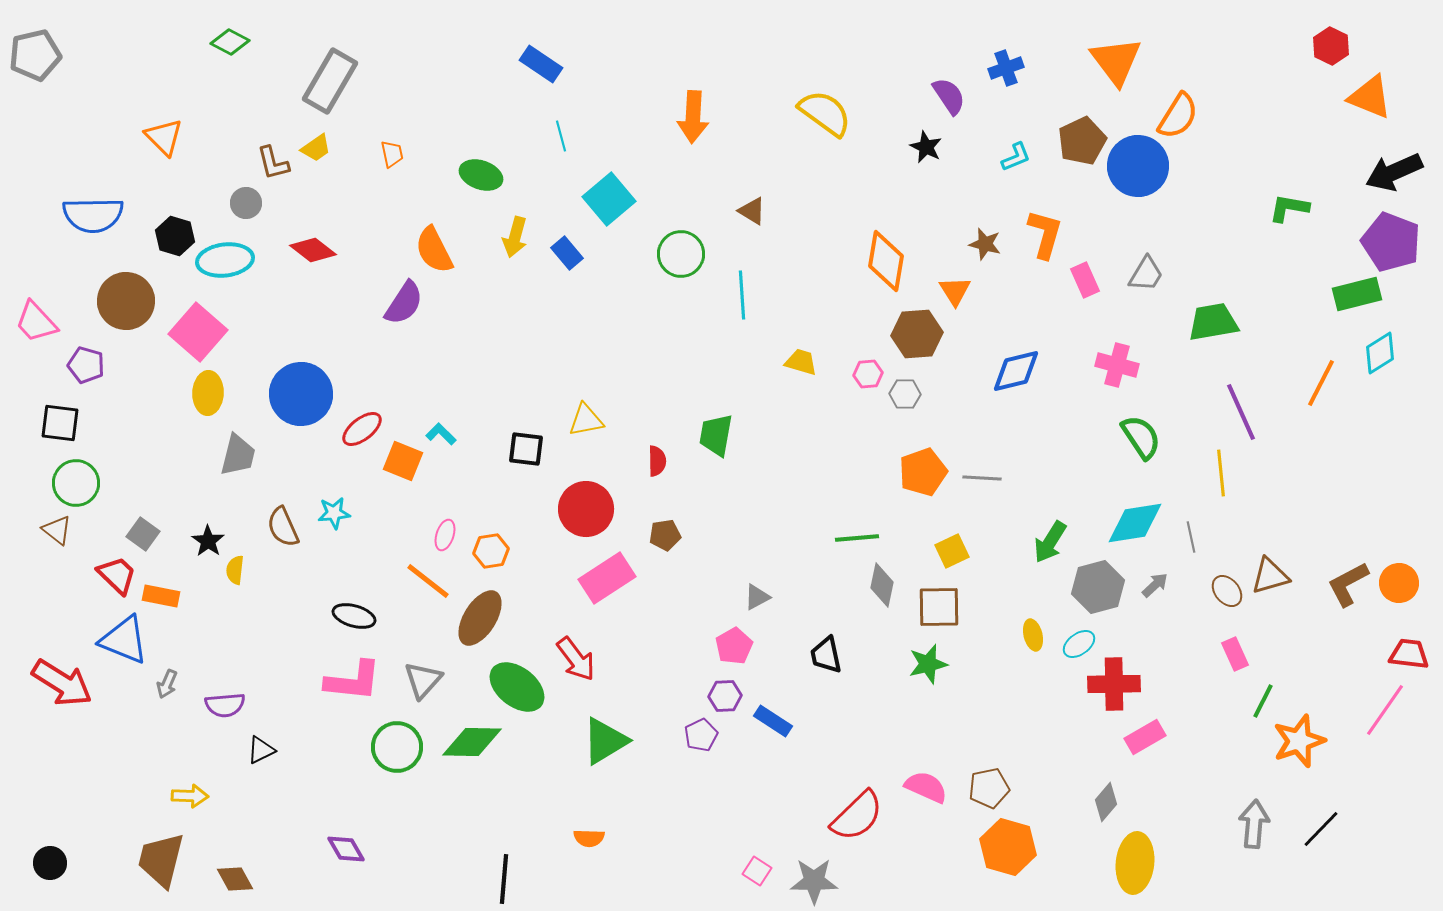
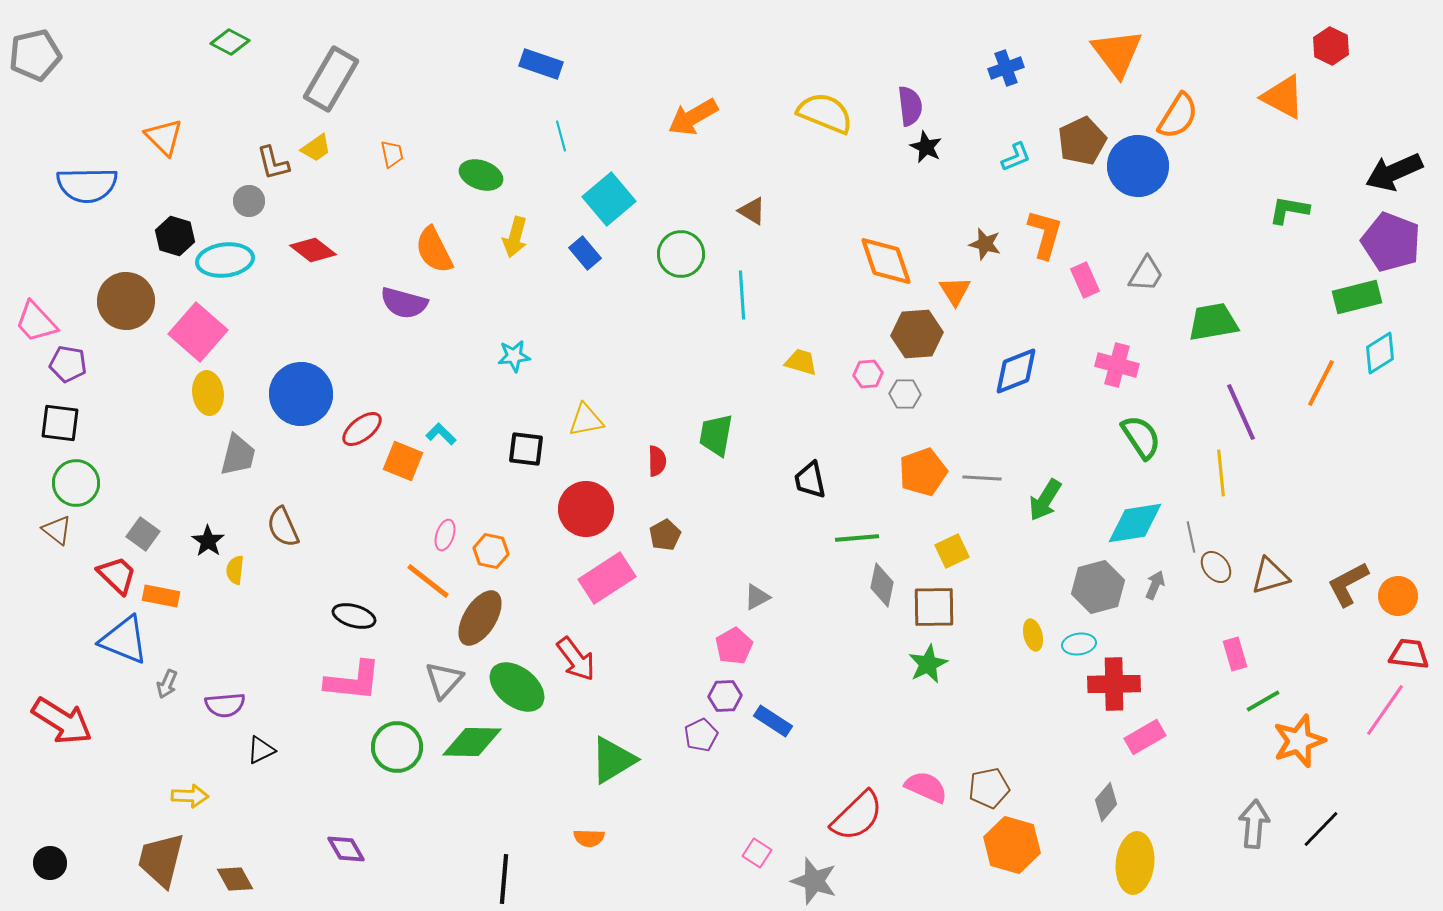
orange triangle at (1116, 61): moved 1 px right, 8 px up
blue rectangle at (541, 64): rotated 15 degrees counterclockwise
gray rectangle at (330, 81): moved 1 px right, 2 px up
purple semicircle at (949, 96): moved 39 px left, 10 px down; rotated 27 degrees clockwise
orange triangle at (1370, 97): moved 87 px left; rotated 6 degrees clockwise
yellow semicircle at (825, 113): rotated 14 degrees counterclockwise
orange arrow at (693, 117): rotated 57 degrees clockwise
gray circle at (246, 203): moved 3 px right, 2 px up
green L-shape at (1289, 208): moved 2 px down
blue semicircle at (93, 215): moved 6 px left, 30 px up
blue rectangle at (567, 253): moved 18 px right
orange diamond at (886, 261): rotated 28 degrees counterclockwise
green rectangle at (1357, 294): moved 3 px down
purple semicircle at (404, 303): rotated 72 degrees clockwise
purple pentagon at (86, 365): moved 18 px left, 1 px up; rotated 6 degrees counterclockwise
blue diamond at (1016, 371): rotated 8 degrees counterclockwise
yellow ellipse at (208, 393): rotated 9 degrees counterclockwise
cyan star at (334, 513): moved 180 px right, 157 px up
brown pentagon at (665, 535): rotated 20 degrees counterclockwise
green arrow at (1050, 542): moved 5 px left, 42 px up
orange hexagon at (491, 551): rotated 20 degrees clockwise
orange circle at (1399, 583): moved 1 px left, 13 px down
gray arrow at (1155, 585): rotated 24 degrees counterclockwise
brown ellipse at (1227, 591): moved 11 px left, 24 px up
brown square at (939, 607): moved 5 px left
cyan ellipse at (1079, 644): rotated 28 degrees clockwise
pink rectangle at (1235, 654): rotated 8 degrees clockwise
black trapezoid at (826, 655): moved 16 px left, 175 px up
green star at (928, 664): rotated 12 degrees counterclockwise
gray triangle at (423, 680): moved 21 px right
red arrow at (62, 683): moved 38 px down
green line at (1263, 701): rotated 33 degrees clockwise
green triangle at (605, 741): moved 8 px right, 19 px down
orange hexagon at (1008, 847): moved 4 px right, 2 px up
pink square at (757, 871): moved 18 px up
gray star at (814, 881): rotated 18 degrees clockwise
